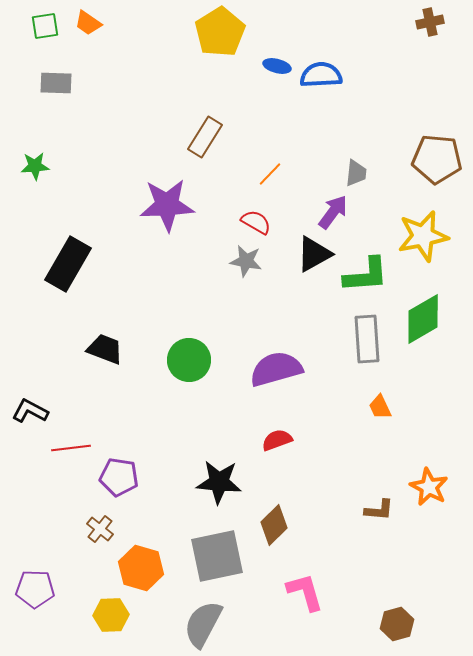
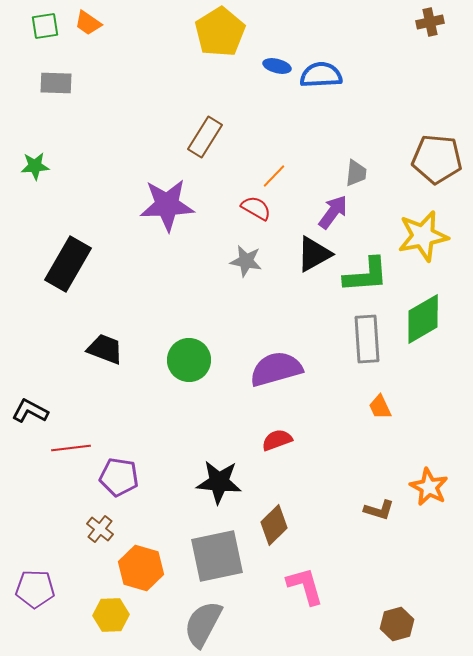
orange line at (270, 174): moved 4 px right, 2 px down
red semicircle at (256, 222): moved 14 px up
brown L-shape at (379, 510): rotated 12 degrees clockwise
pink L-shape at (305, 592): moved 6 px up
